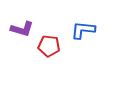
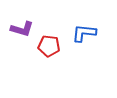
blue L-shape: moved 1 px right, 3 px down
